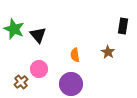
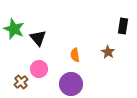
black triangle: moved 3 px down
